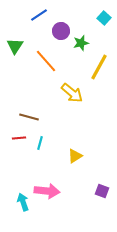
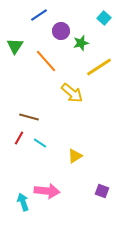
yellow line: rotated 28 degrees clockwise
red line: rotated 56 degrees counterclockwise
cyan line: rotated 72 degrees counterclockwise
